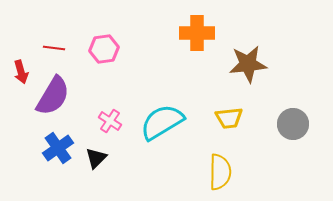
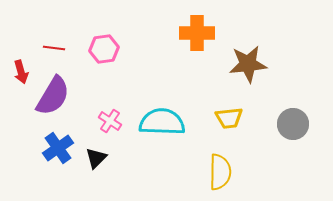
cyan semicircle: rotated 33 degrees clockwise
